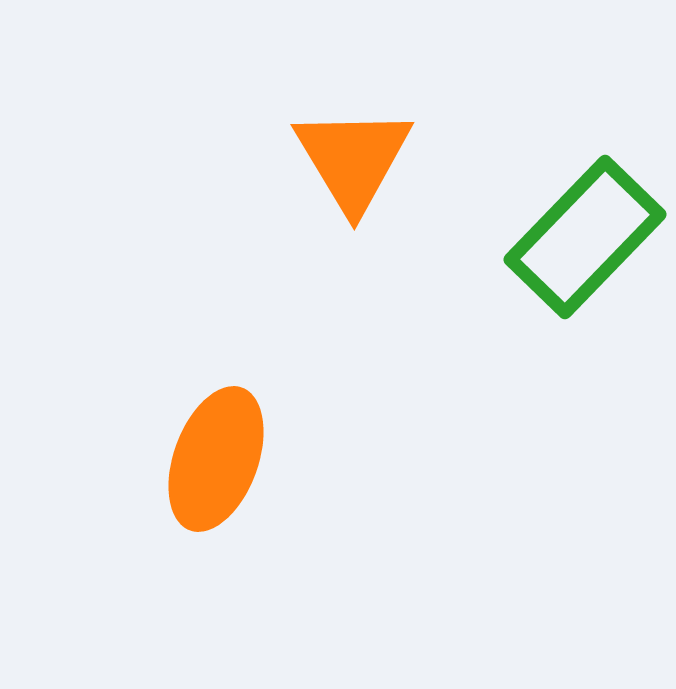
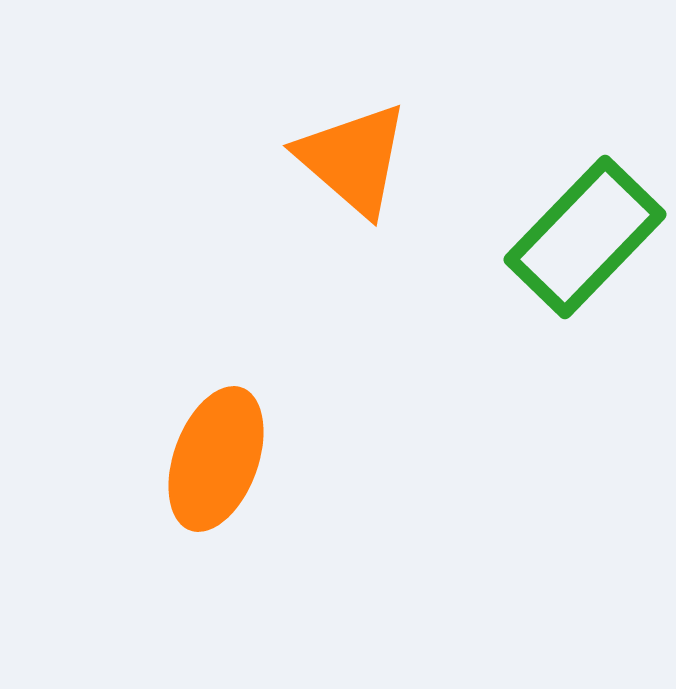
orange triangle: rotated 18 degrees counterclockwise
